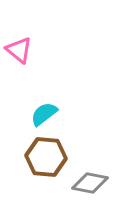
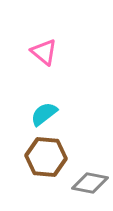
pink triangle: moved 25 px right, 2 px down
